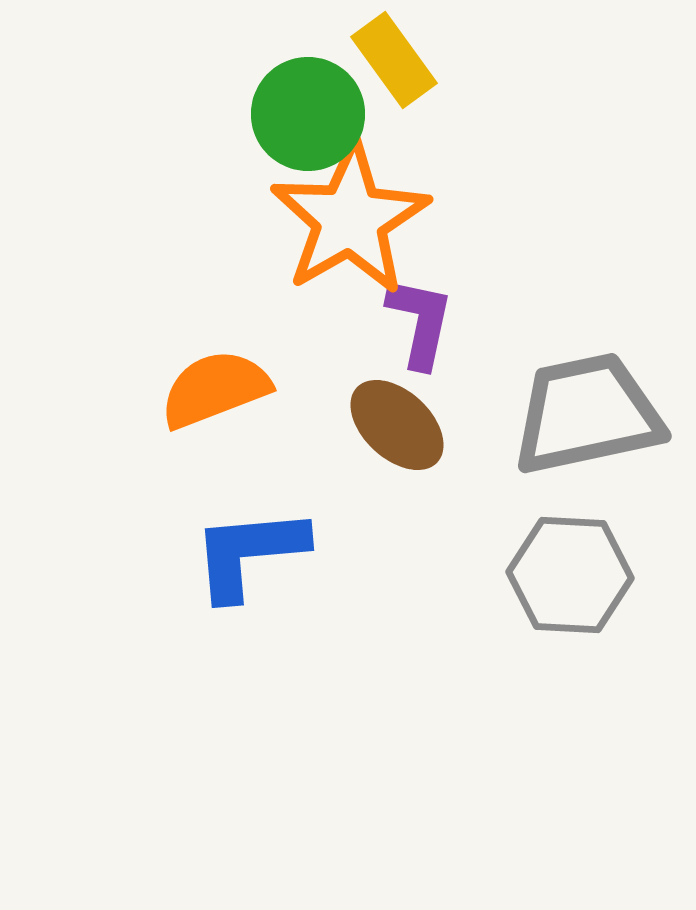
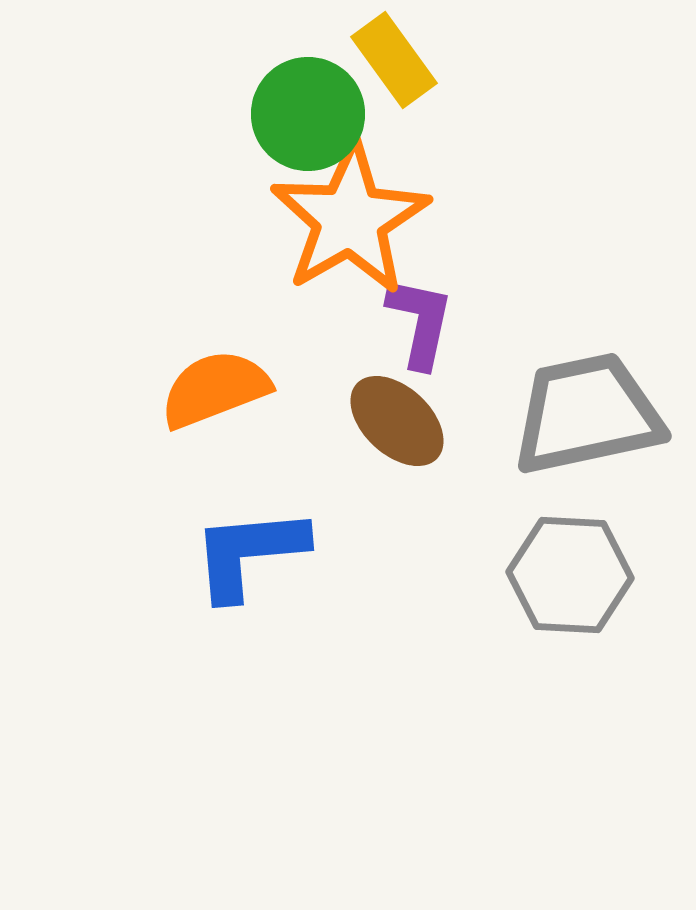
brown ellipse: moved 4 px up
